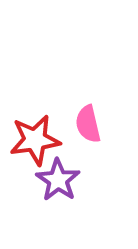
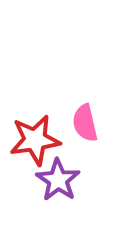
pink semicircle: moved 3 px left, 1 px up
